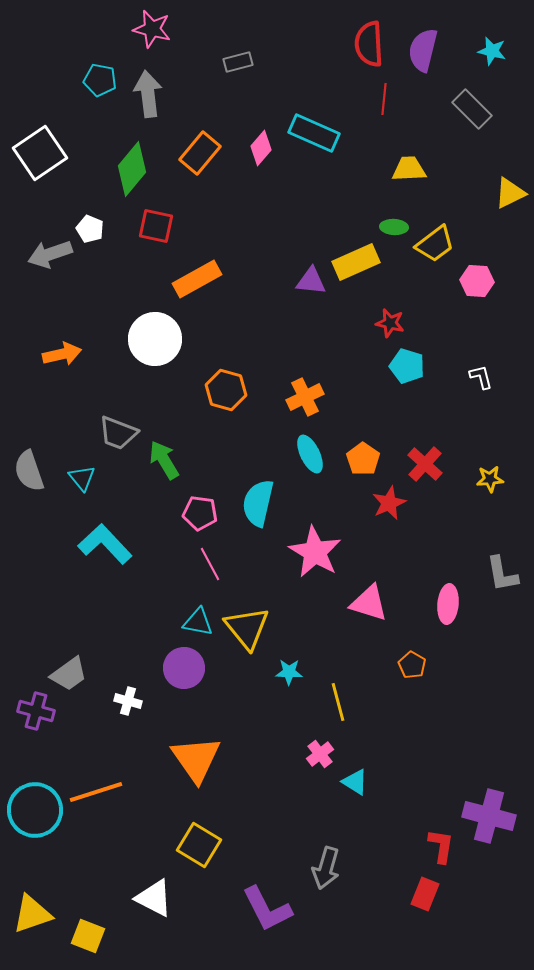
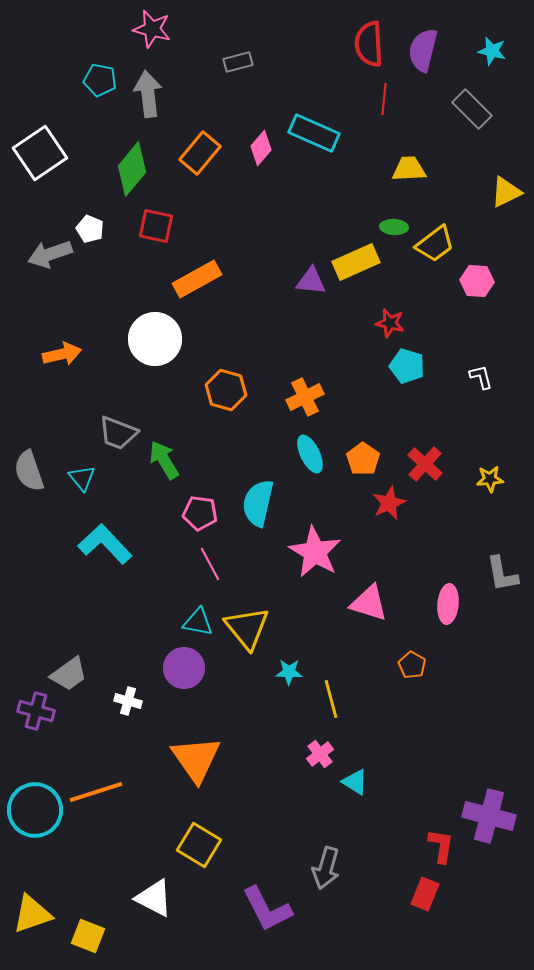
yellow triangle at (510, 193): moved 4 px left, 1 px up
yellow line at (338, 702): moved 7 px left, 3 px up
